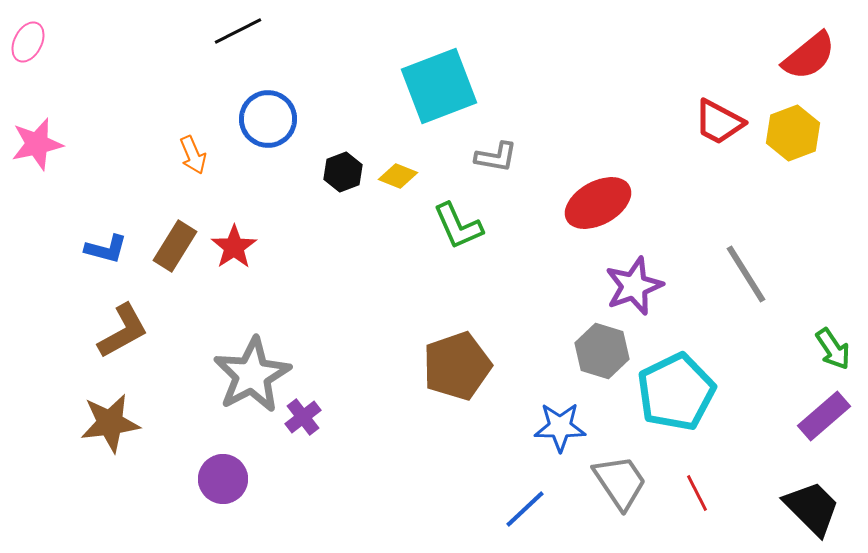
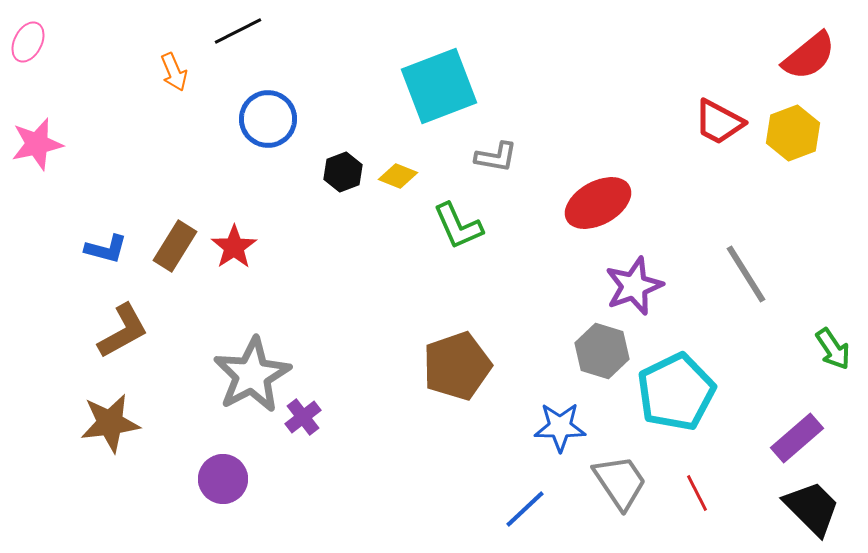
orange arrow: moved 19 px left, 83 px up
purple rectangle: moved 27 px left, 22 px down
